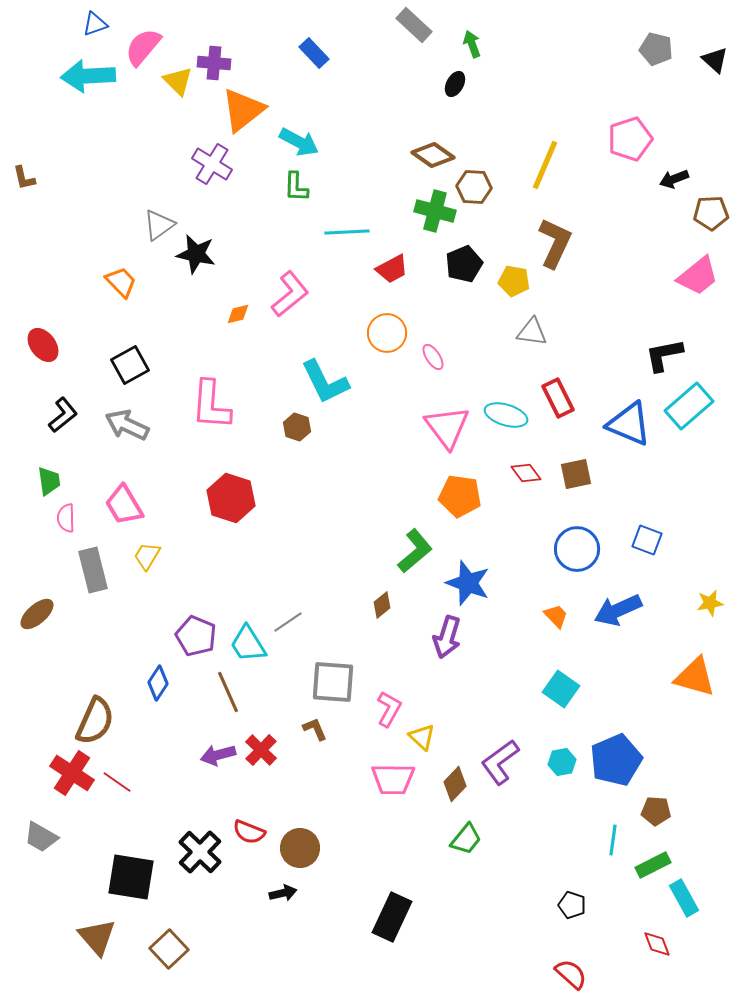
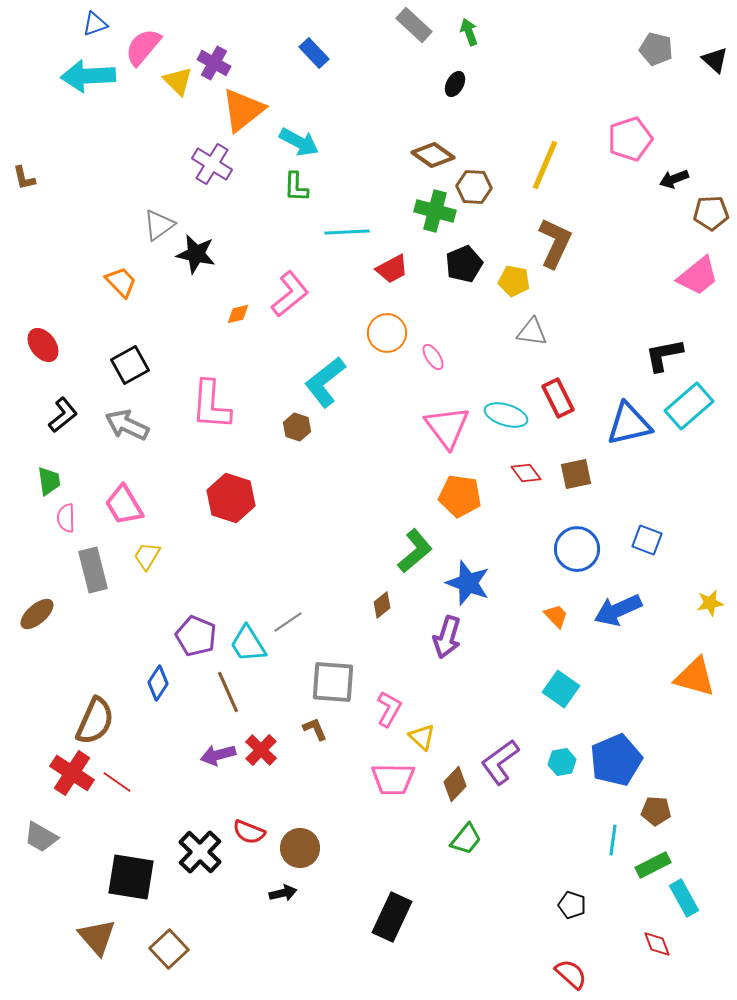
green arrow at (472, 44): moved 3 px left, 12 px up
purple cross at (214, 63): rotated 24 degrees clockwise
cyan L-shape at (325, 382): rotated 78 degrees clockwise
blue triangle at (629, 424): rotated 36 degrees counterclockwise
